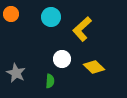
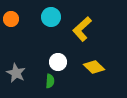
orange circle: moved 5 px down
white circle: moved 4 px left, 3 px down
